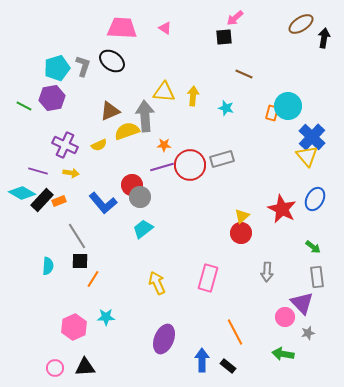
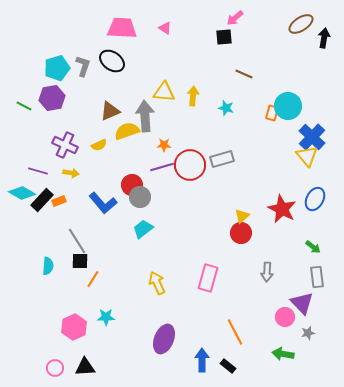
gray line at (77, 236): moved 5 px down
